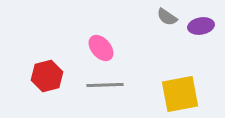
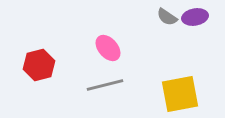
purple ellipse: moved 6 px left, 9 px up
pink ellipse: moved 7 px right
red hexagon: moved 8 px left, 11 px up
gray line: rotated 12 degrees counterclockwise
